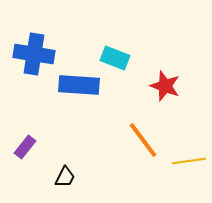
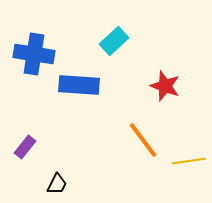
cyan rectangle: moved 1 px left, 17 px up; rotated 64 degrees counterclockwise
black trapezoid: moved 8 px left, 7 px down
